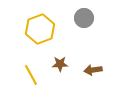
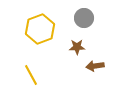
brown star: moved 17 px right, 17 px up
brown arrow: moved 2 px right, 4 px up
